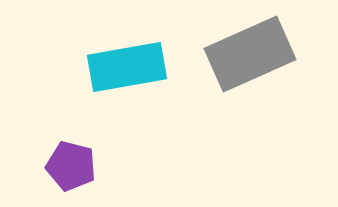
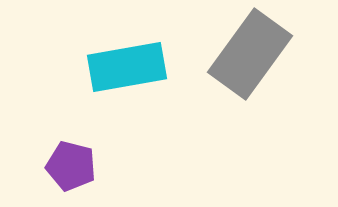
gray rectangle: rotated 30 degrees counterclockwise
